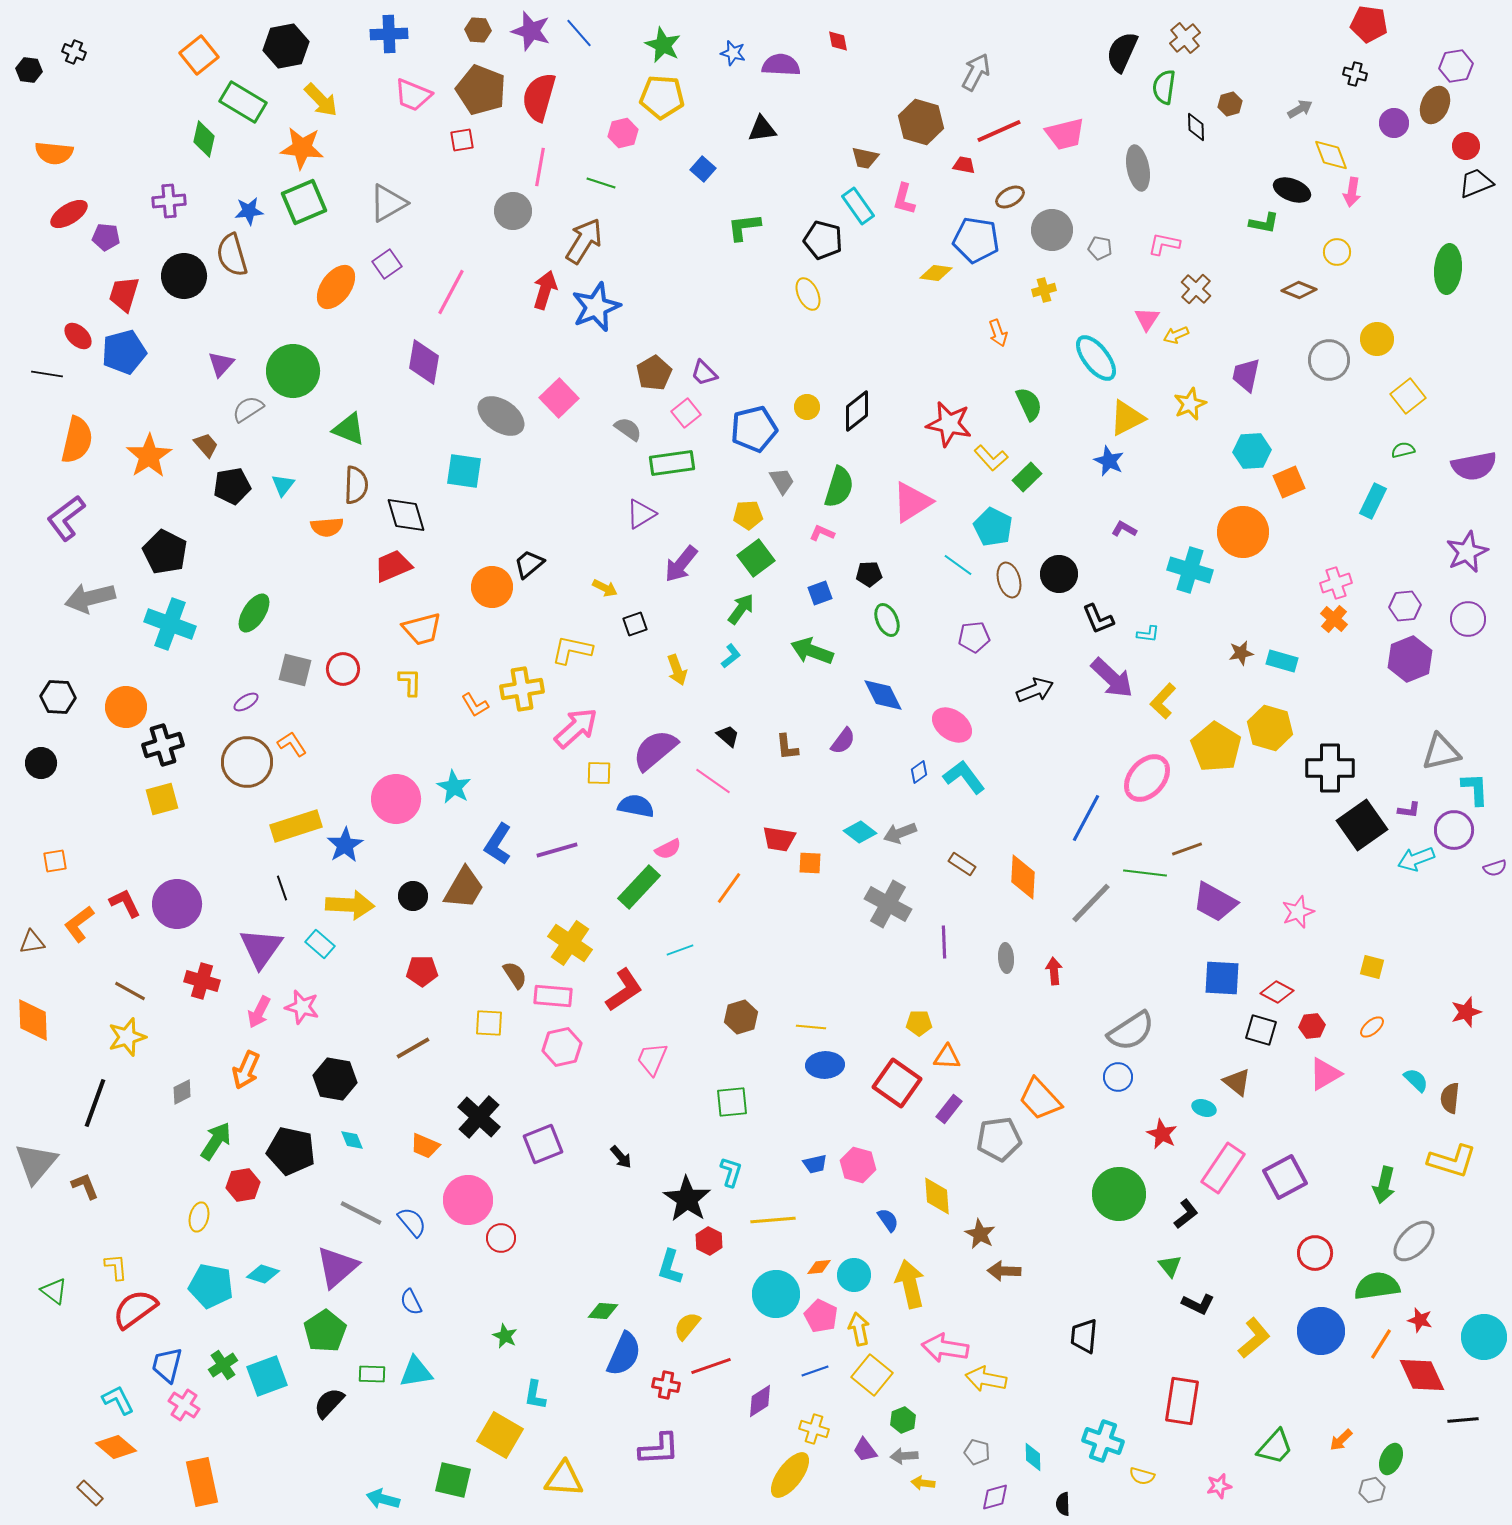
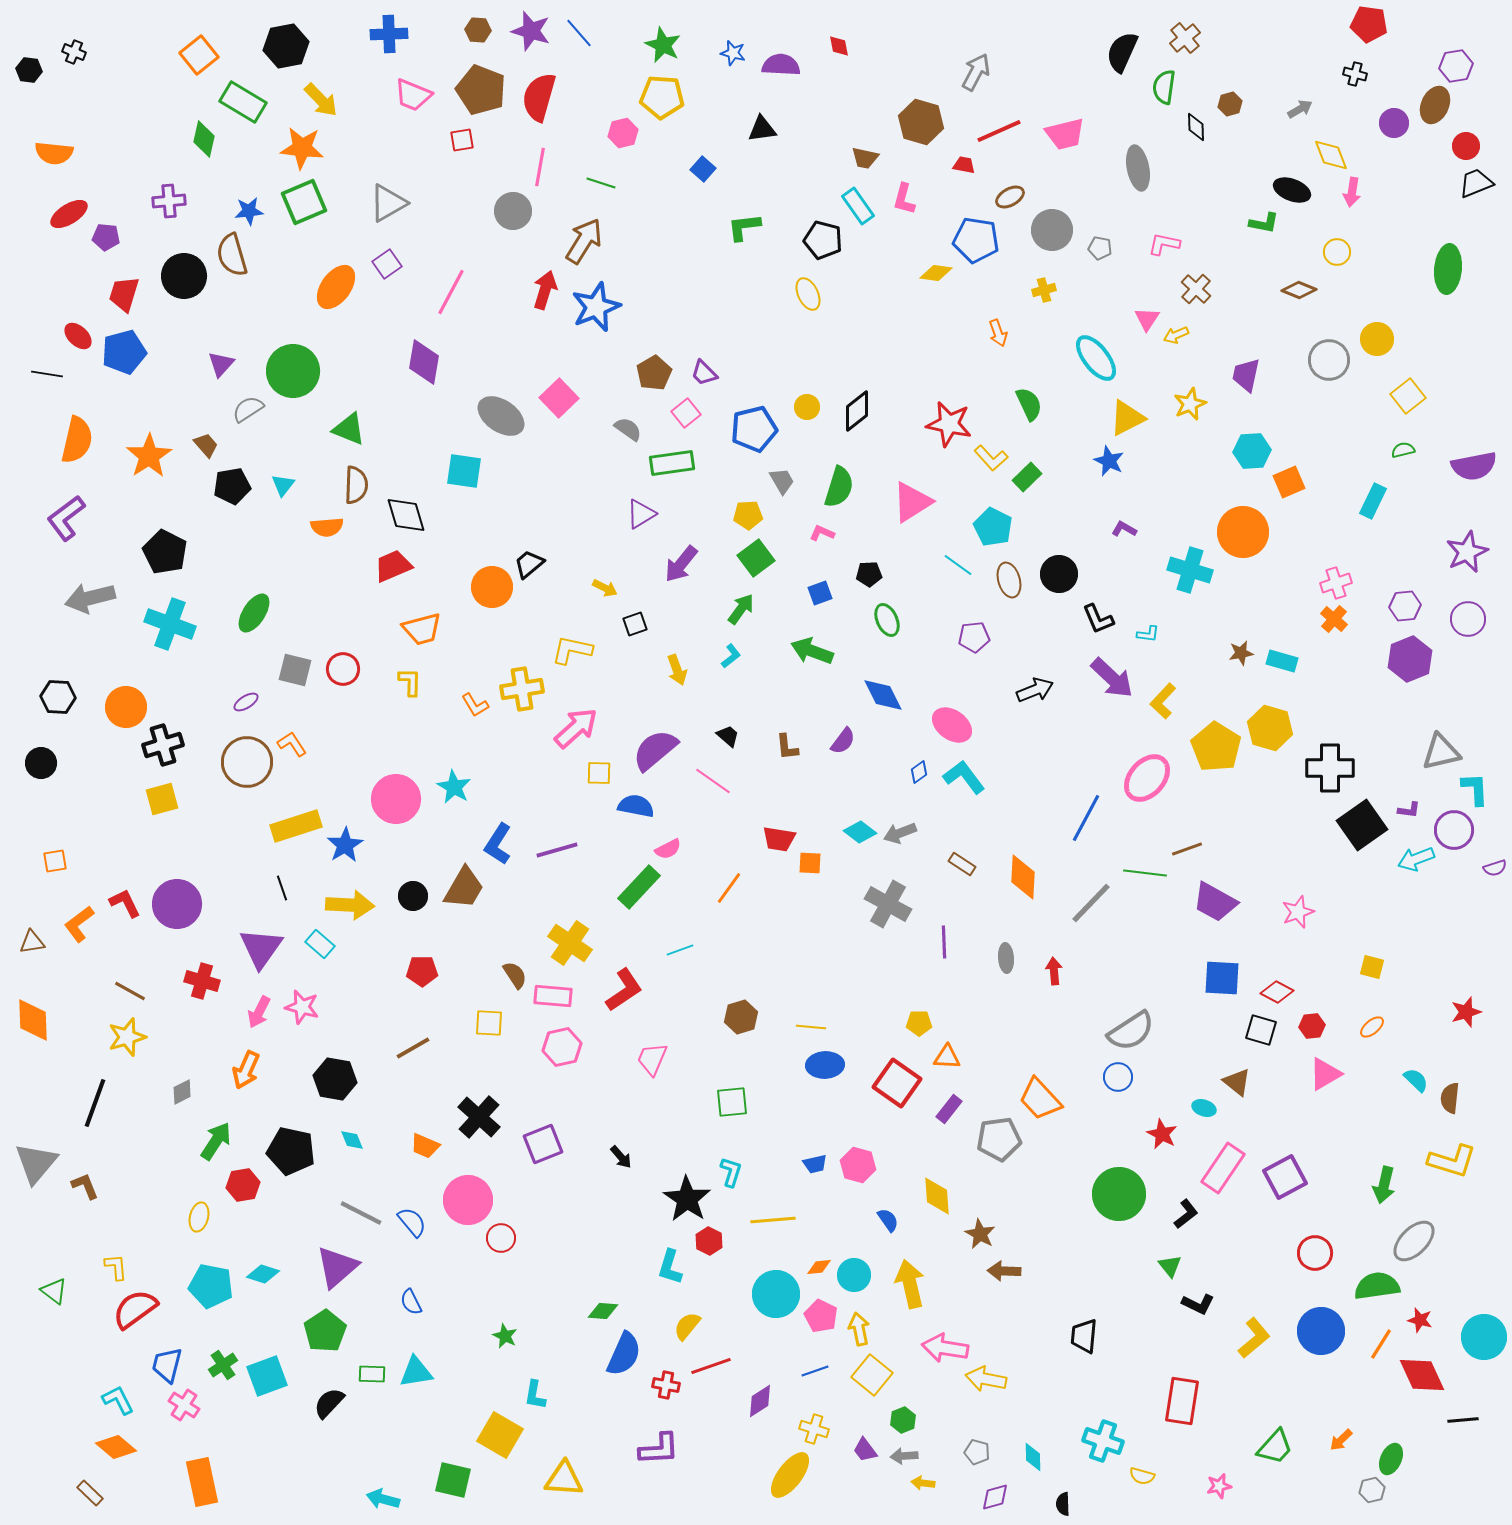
red diamond at (838, 41): moved 1 px right, 5 px down
